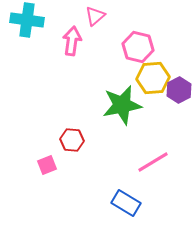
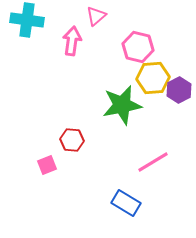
pink triangle: moved 1 px right
